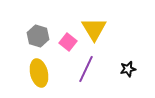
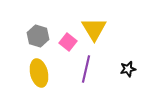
purple line: rotated 12 degrees counterclockwise
